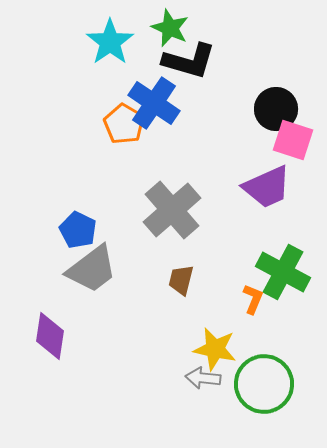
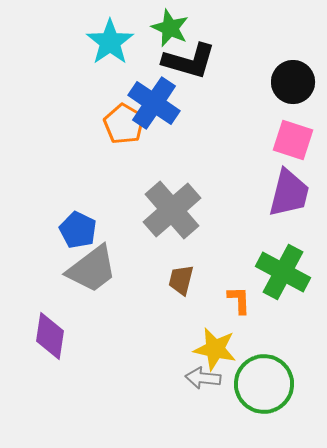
black circle: moved 17 px right, 27 px up
purple trapezoid: moved 22 px right, 6 px down; rotated 52 degrees counterclockwise
orange L-shape: moved 14 px left, 1 px down; rotated 24 degrees counterclockwise
